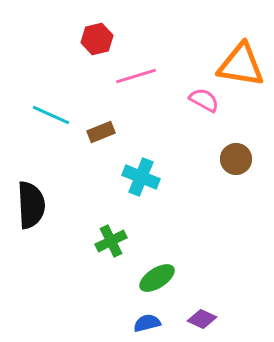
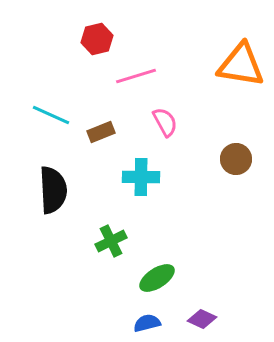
pink semicircle: moved 39 px left, 22 px down; rotated 32 degrees clockwise
cyan cross: rotated 21 degrees counterclockwise
black semicircle: moved 22 px right, 15 px up
